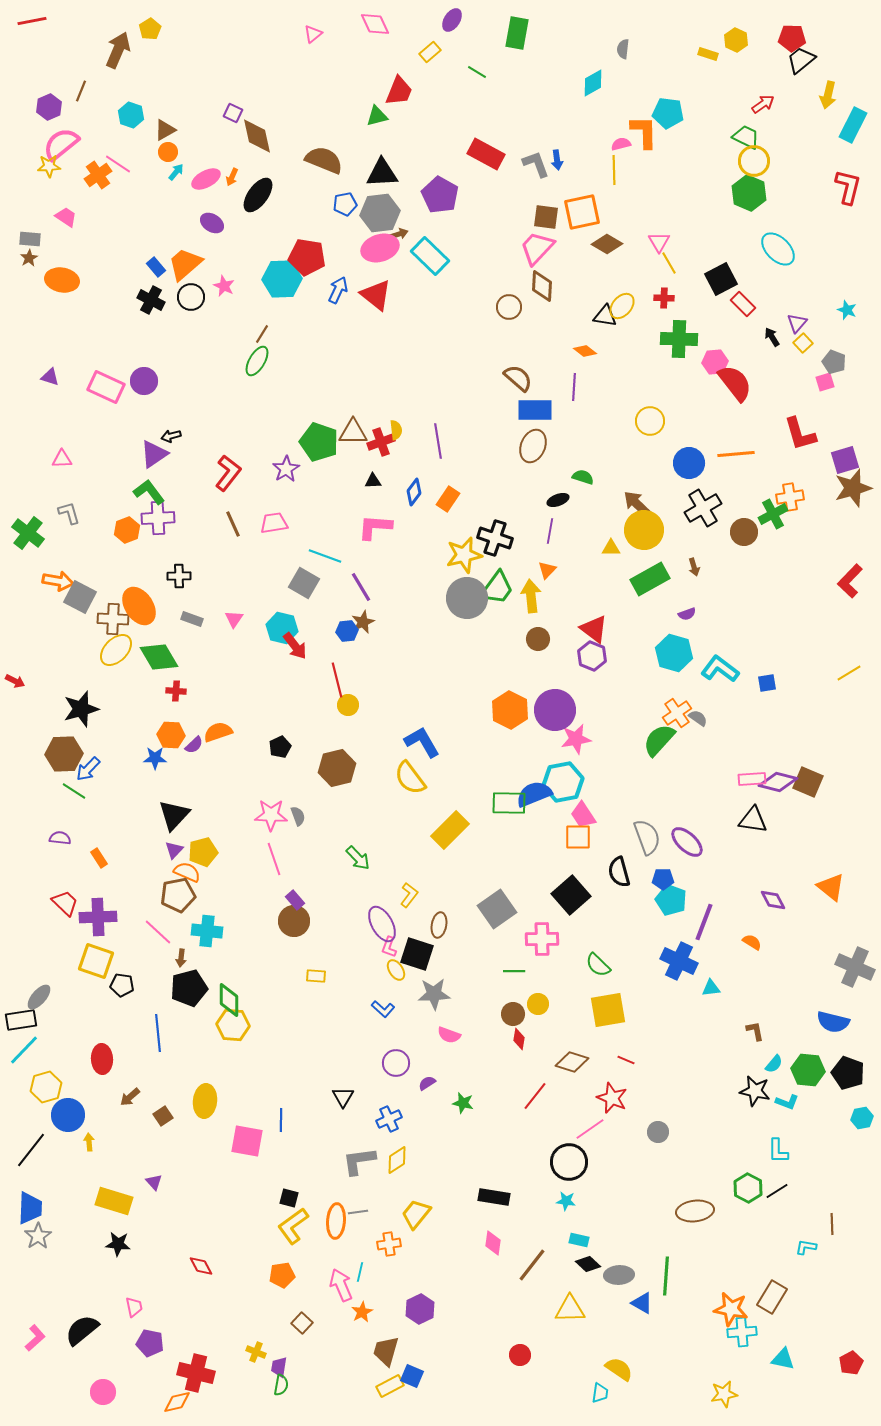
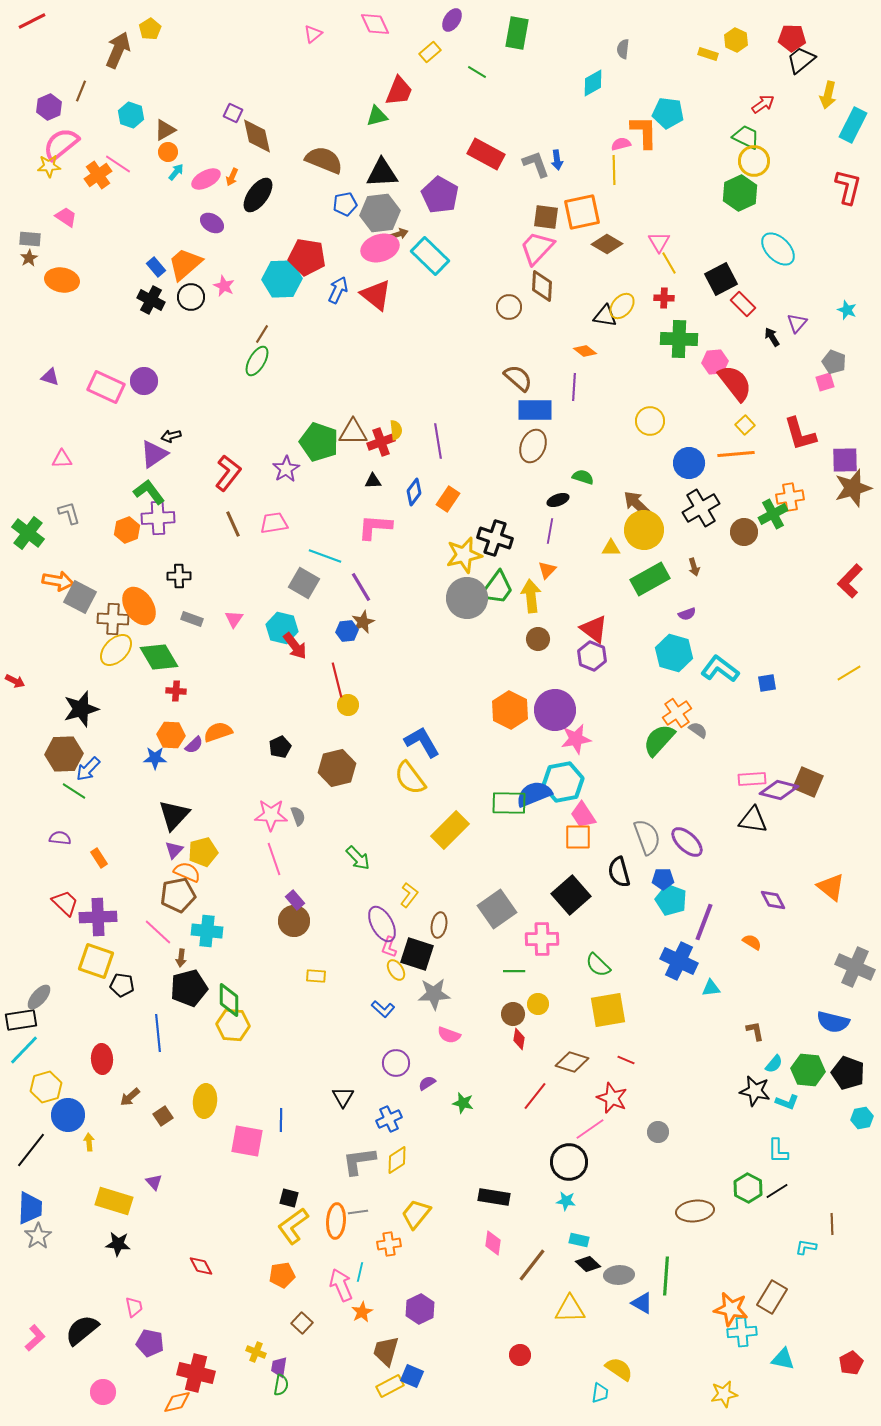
red line at (32, 21): rotated 16 degrees counterclockwise
green hexagon at (749, 193): moved 9 px left; rotated 12 degrees clockwise
yellow square at (803, 343): moved 58 px left, 82 px down
purple square at (845, 460): rotated 16 degrees clockwise
black cross at (703, 508): moved 2 px left
gray semicircle at (698, 718): moved 12 px down
purple diamond at (778, 782): moved 1 px right, 8 px down
